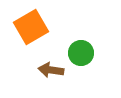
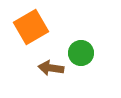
brown arrow: moved 2 px up
